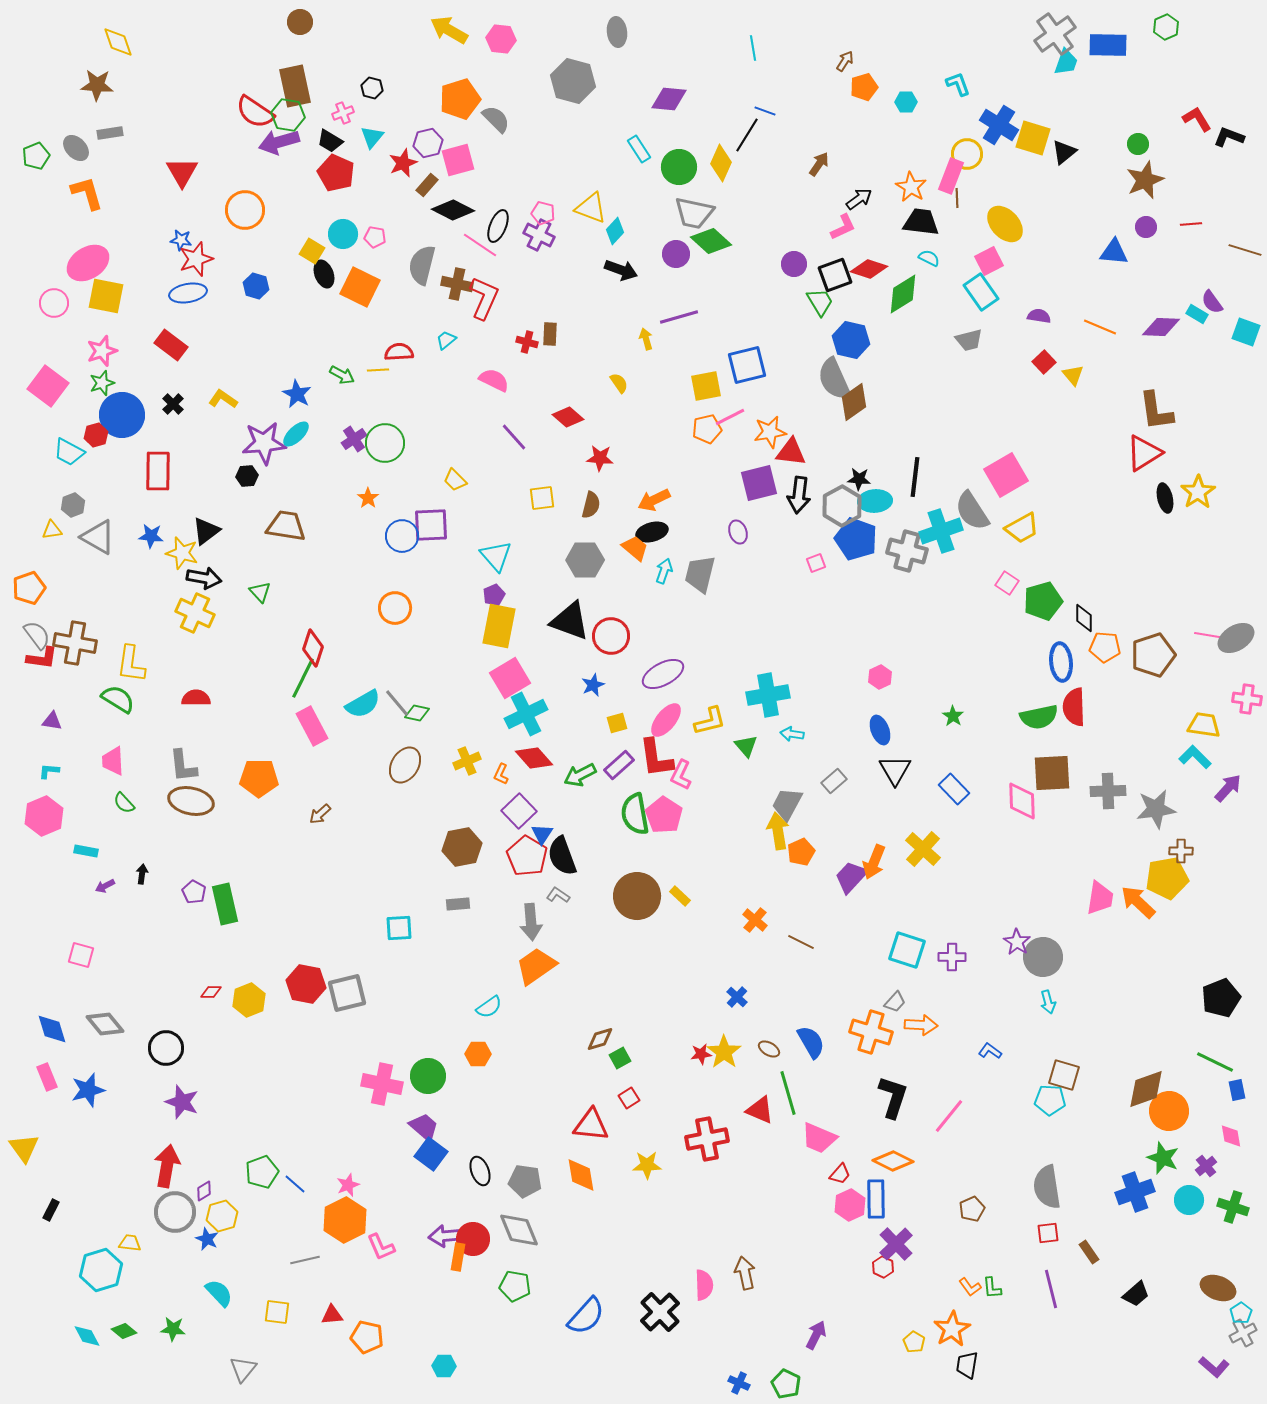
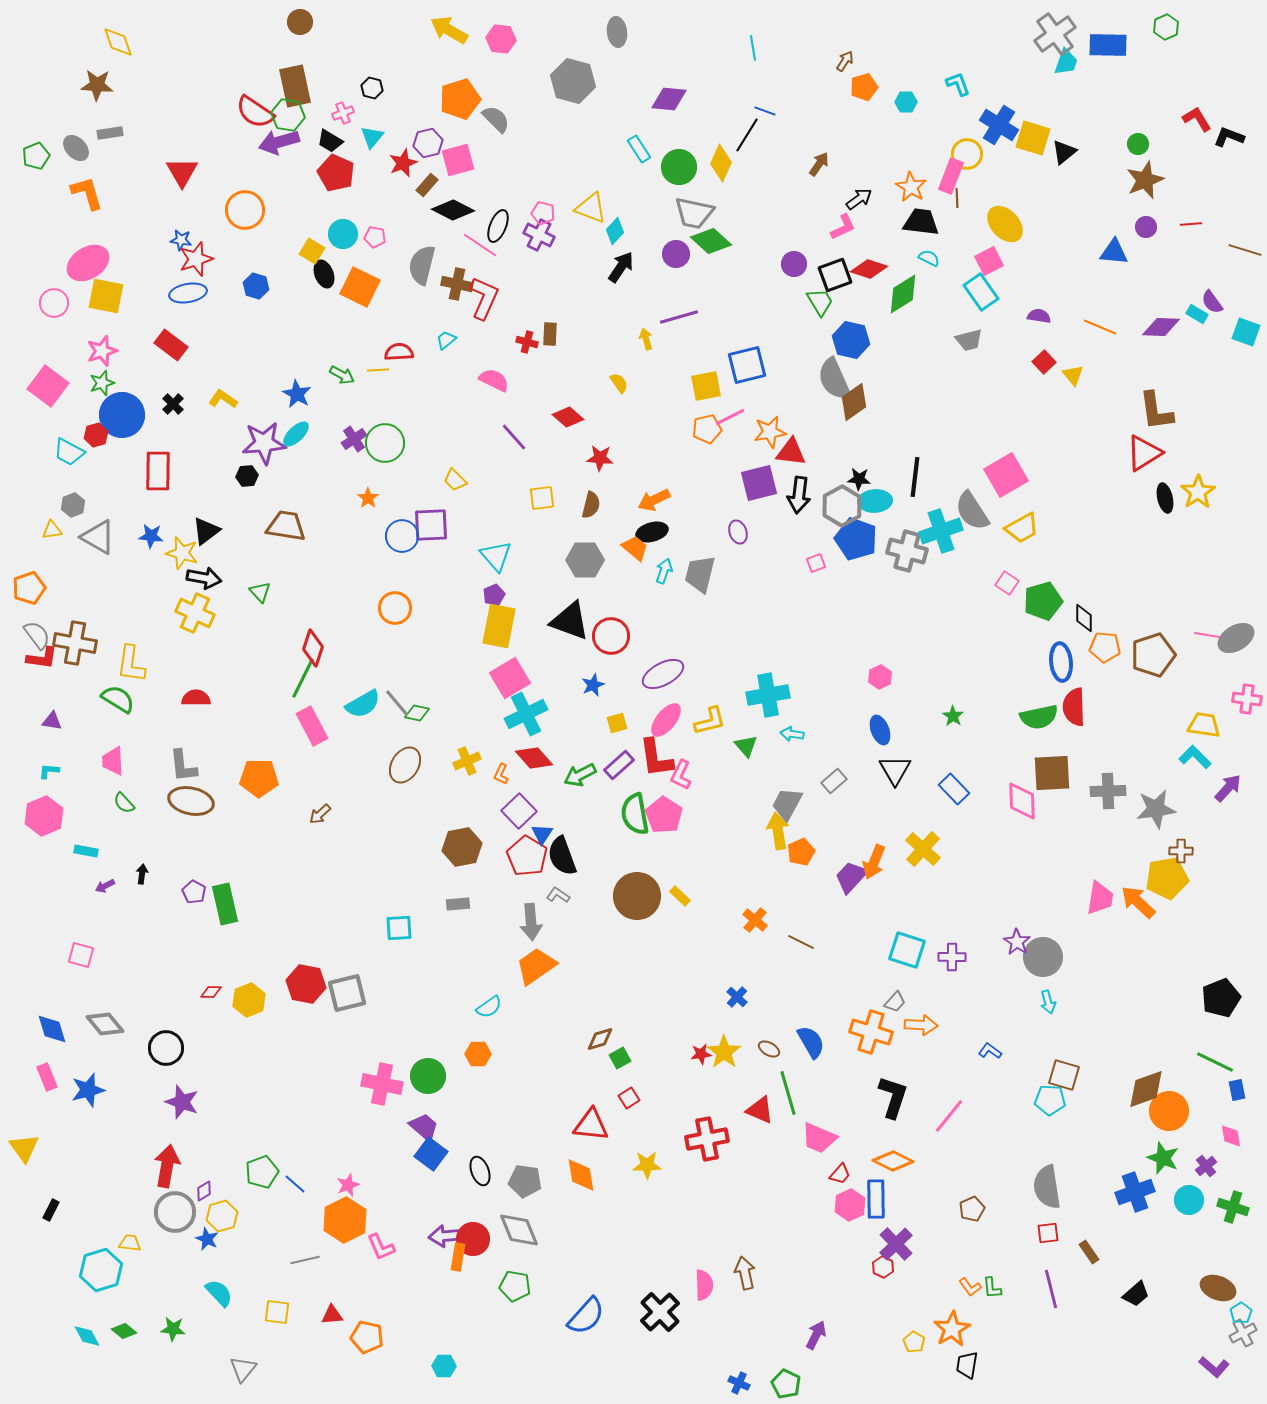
black arrow at (621, 270): moved 3 px up; rotated 76 degrees counterclockwise
